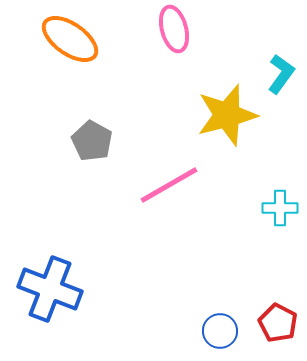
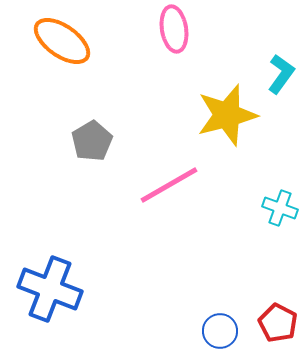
pink ellipse: rotated 6 degrees clockwise
orange ellipse: moved 8 px left, 2 px down
gray pentagon: rotated 12 degrees clockwise
cyan cross: rotated 20 degrees clockwise
